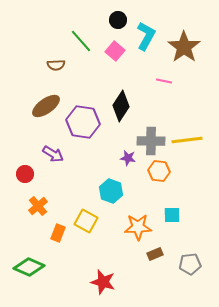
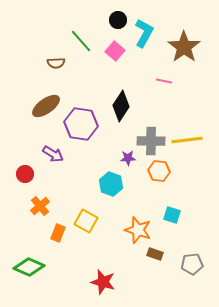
cyan L-shape: moved 2 px left, 3 px up
brown semicircle: moved 2 px up
purple hexagon: moved 2 px left, 2 px down
purple star: rotated 14 degrees counterclockwise
cyan hexagon: moved 7 px up
orange cross: moved 2 px right
cyan square: rotated 18 degrees clockwise
orange star: moved 3 px down; rotated 20 degrees clockwise
brown rectangle: rotated 42 degrees clockwise
gray pentagon: moved 2 px right
